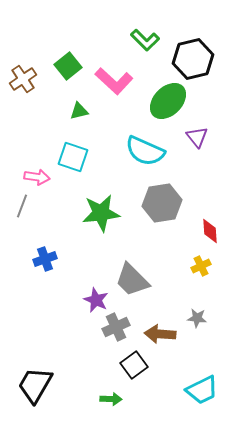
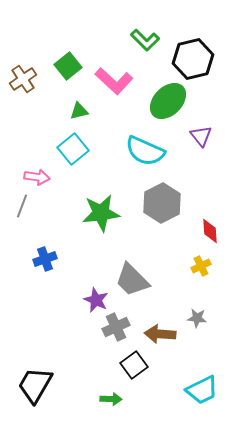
purple triangle: moved 4 px right, 1 px up
cyan square: moved 8 px up; rotated 32 degrees clockwise
gray hexagon: rotated 18 degrees counterclockwise
